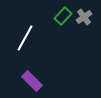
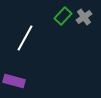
purple rectangle: moved 18 px left; rotated 30 degrees counterclockwise
